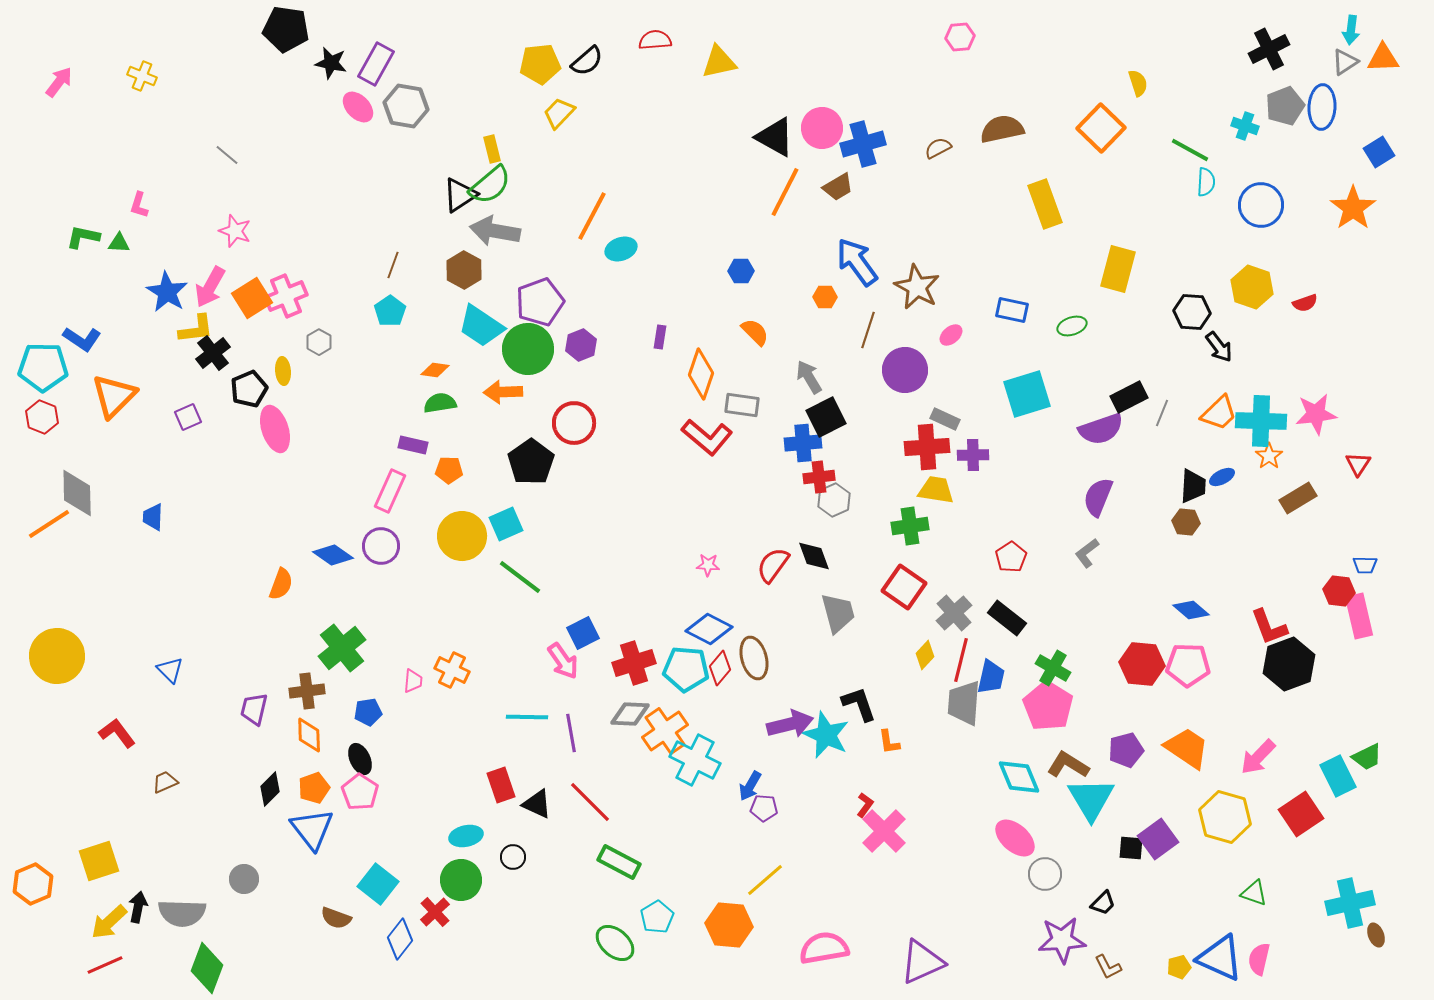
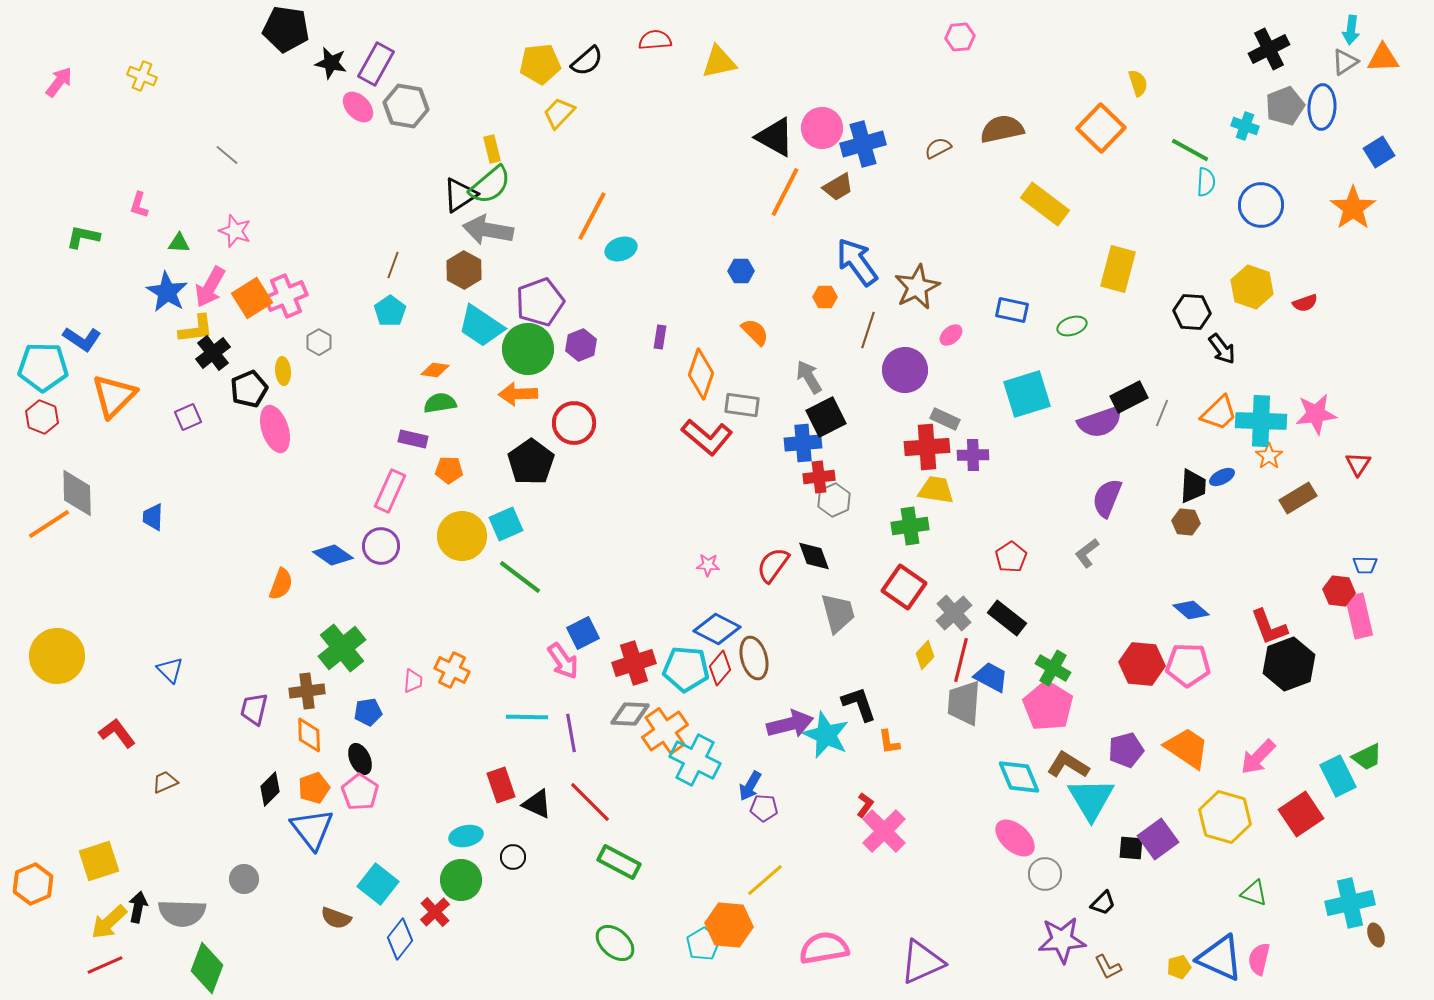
yellow rectangle at (1045, 204): rotated 33 degrees counterclockwise
gray arrow at (495, 231): moved 7 px left, 1 px up
green triangle at (119, 243): moved 60 px right
brown star at (917, 287): rotated 18 degrees clockwise
black arrow at (1219, 347): moved 3 px right, 2 px down
orange arrow at (503, 392): moved 15 px right, 2 px down
purple semicircle at (1101, 429): moved 1 px left, 7 px up
purple rectangle at (413, 445): moved 6 px up
purple semicircle at (1098, 497): moved 9 px right, 1 px down
blue diamond at (709, 629): moved 8 px right
blue trapezoid at (991, 677): rotated 75 degrees counterclockwise
cyan pentagon at (657, 917): moved 46 px right, 27 px down
